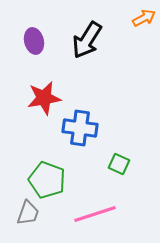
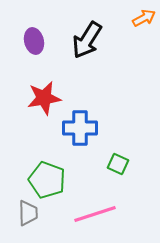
blue cross: rotated 8 degrees counterclockwise
green square: moved 1 px left
gray trapezoid: rotated 20 degrees counterclockwise
